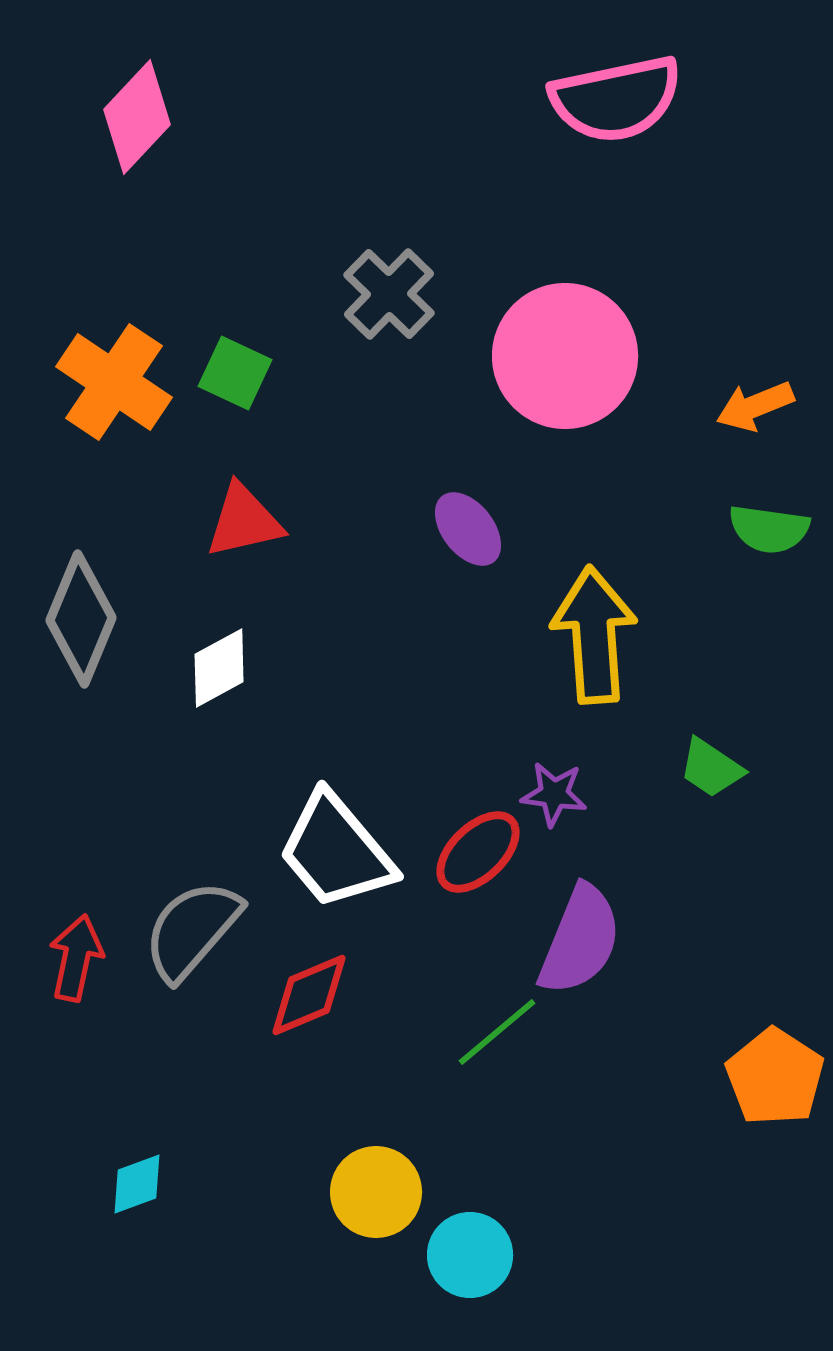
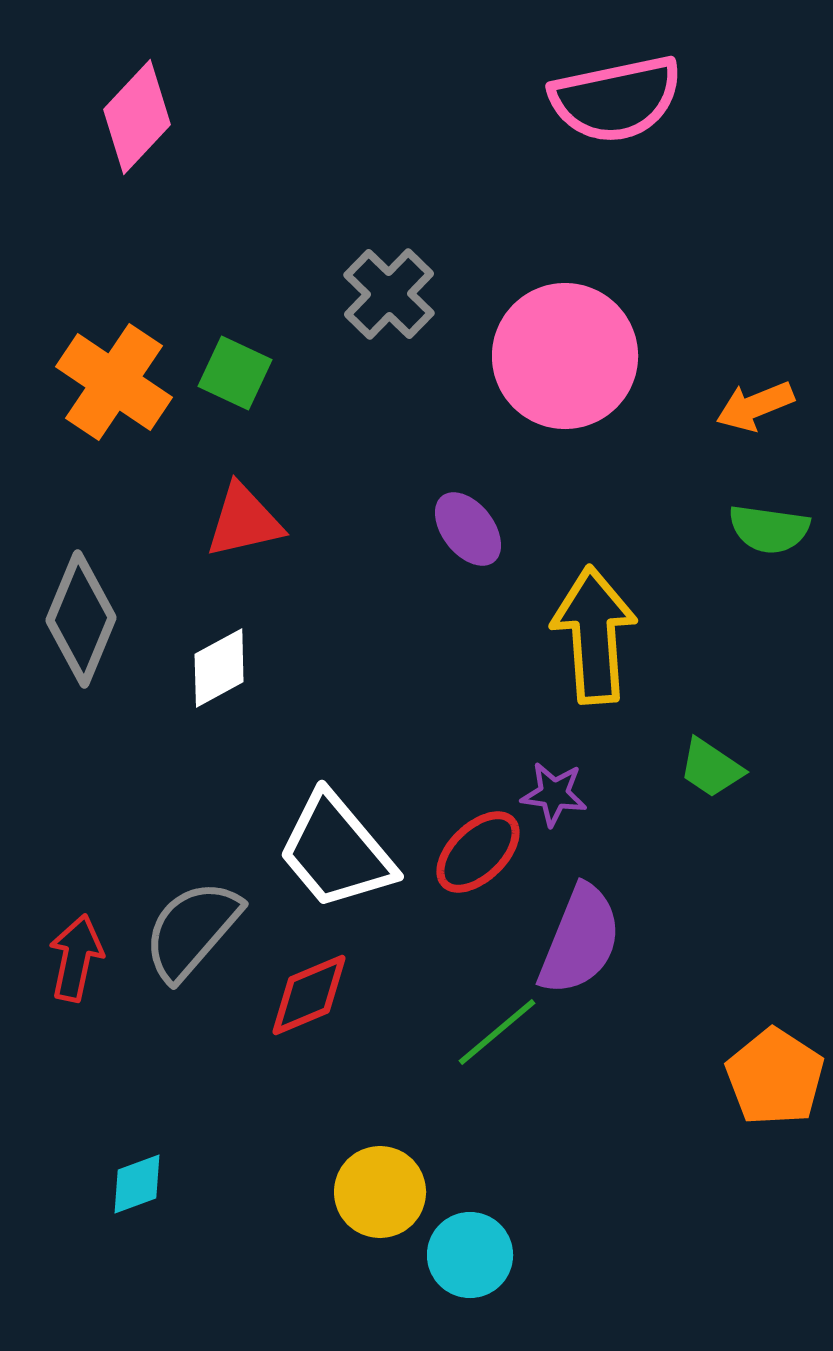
yellow circle: moved 4 px right
